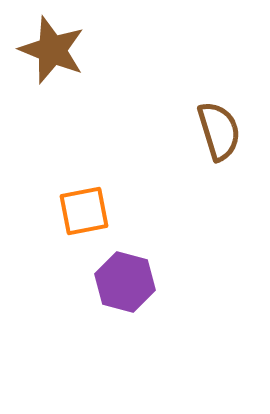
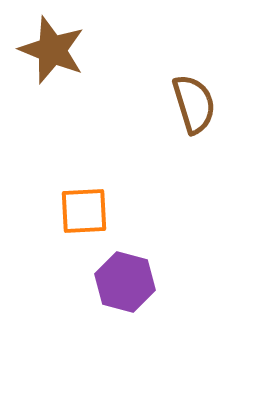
brown semicircle: moved 25 px left, 27 px up
orange square: rotated 8 degrees clockwise
